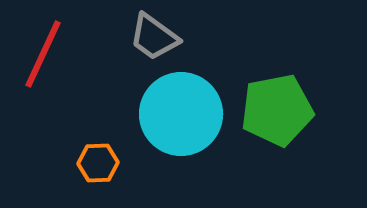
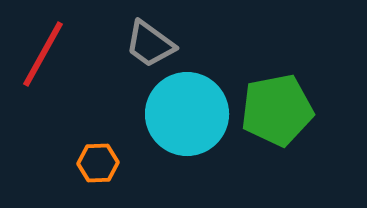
gray trapezoid: moved 4 px left, 7 px down
red line: rotated 4 degrees clockwise
cyan circle: moved 6 px right
